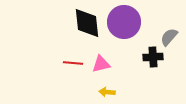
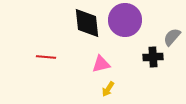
purple circle: moved 1 px right, 2 px up
gray semicircle: moved 3 px right
red line: moved 27 px left, 6 px up
yellow arrow: moved 1 px right, 3 px up; rotated 63 degrees counterclockwise
